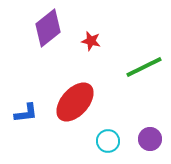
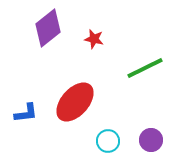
red star: moved 3 px right, 2 px up
green line: moved 1 px right, 1 px down
purple circle: moved 1 px right, 1 px down
